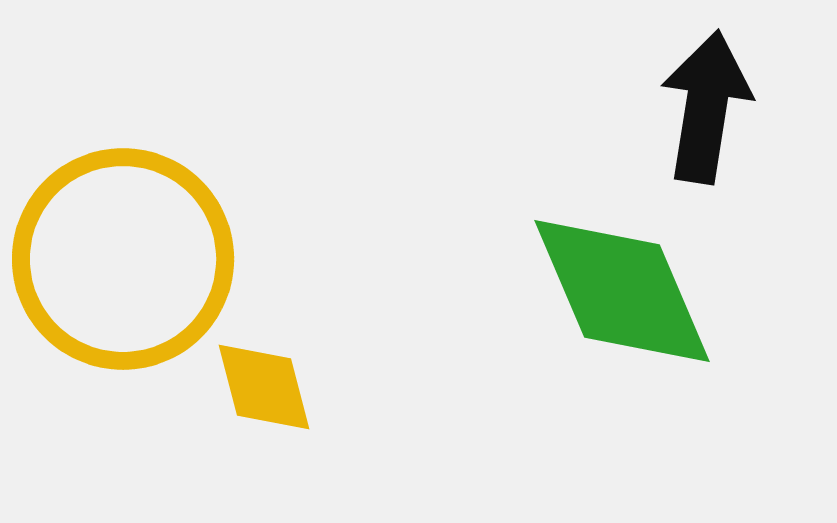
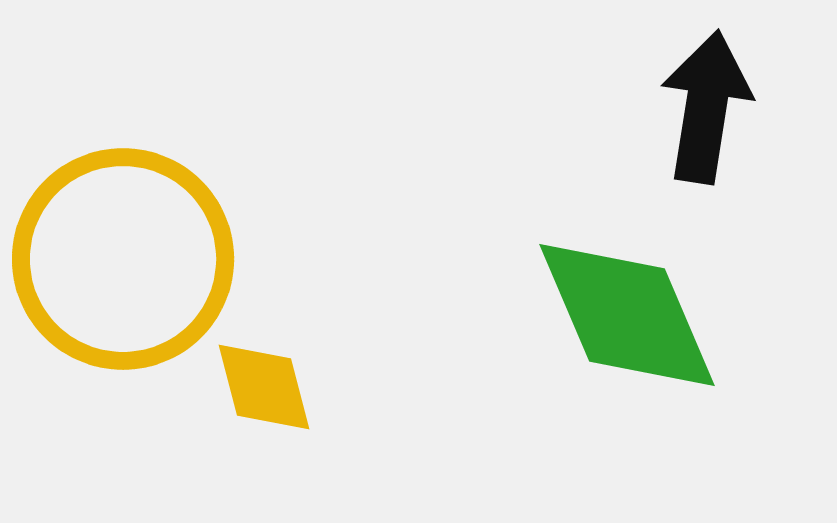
green diamond: moved 5 px right, 24 px down
